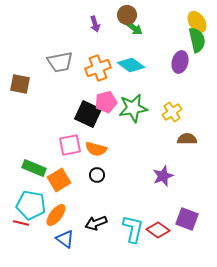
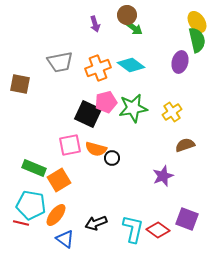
brown semicircle: moved 2 px left, 6 px down; rotated 18 degrees counterclockwise
black circle: moved 15 px right, 17 px up
